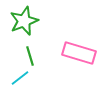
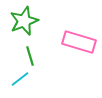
pink rectangle: moved 11 px up
cyan line: moved 1 px down
